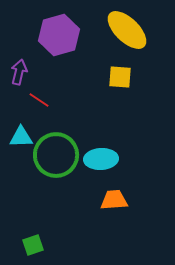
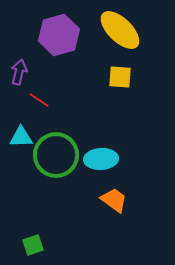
yellow ellipse: moved 7 px left
orange trapezoid: rotated 40 degrees clockwise
